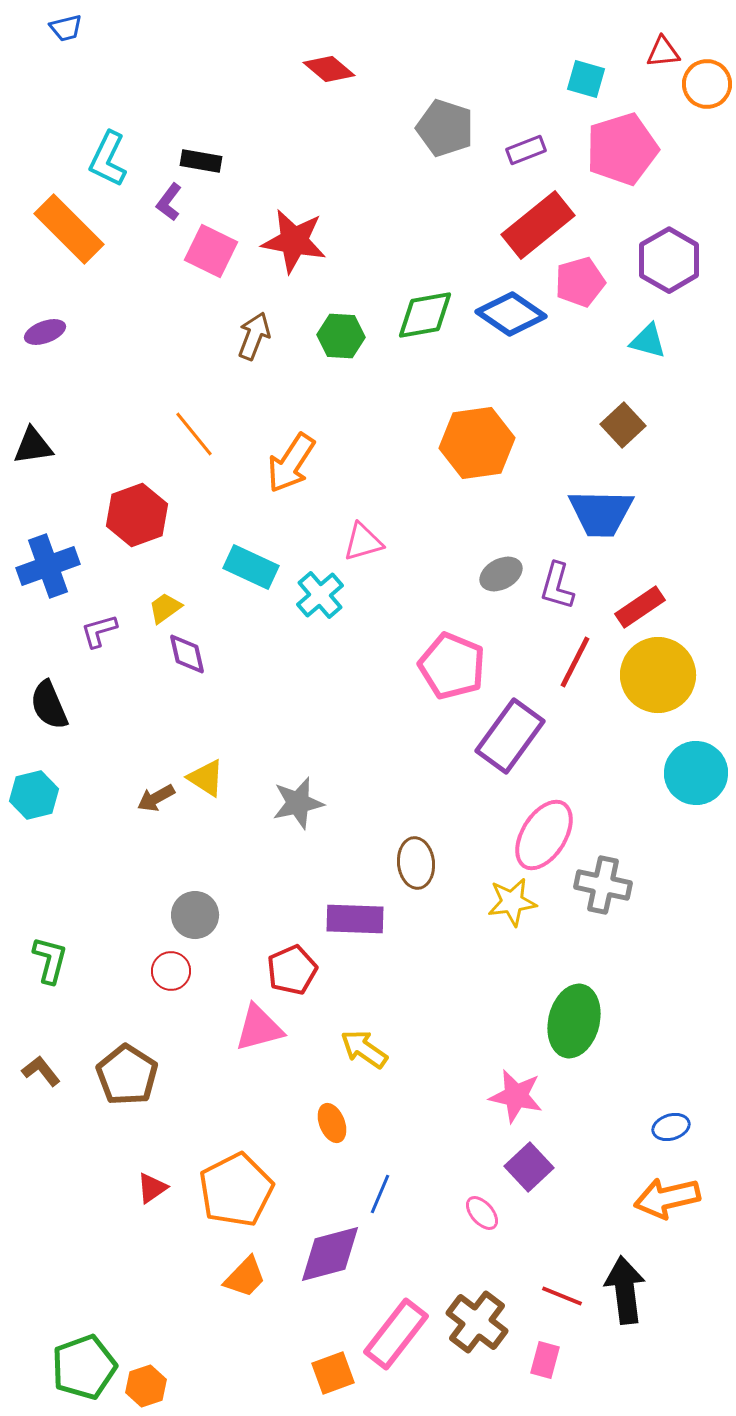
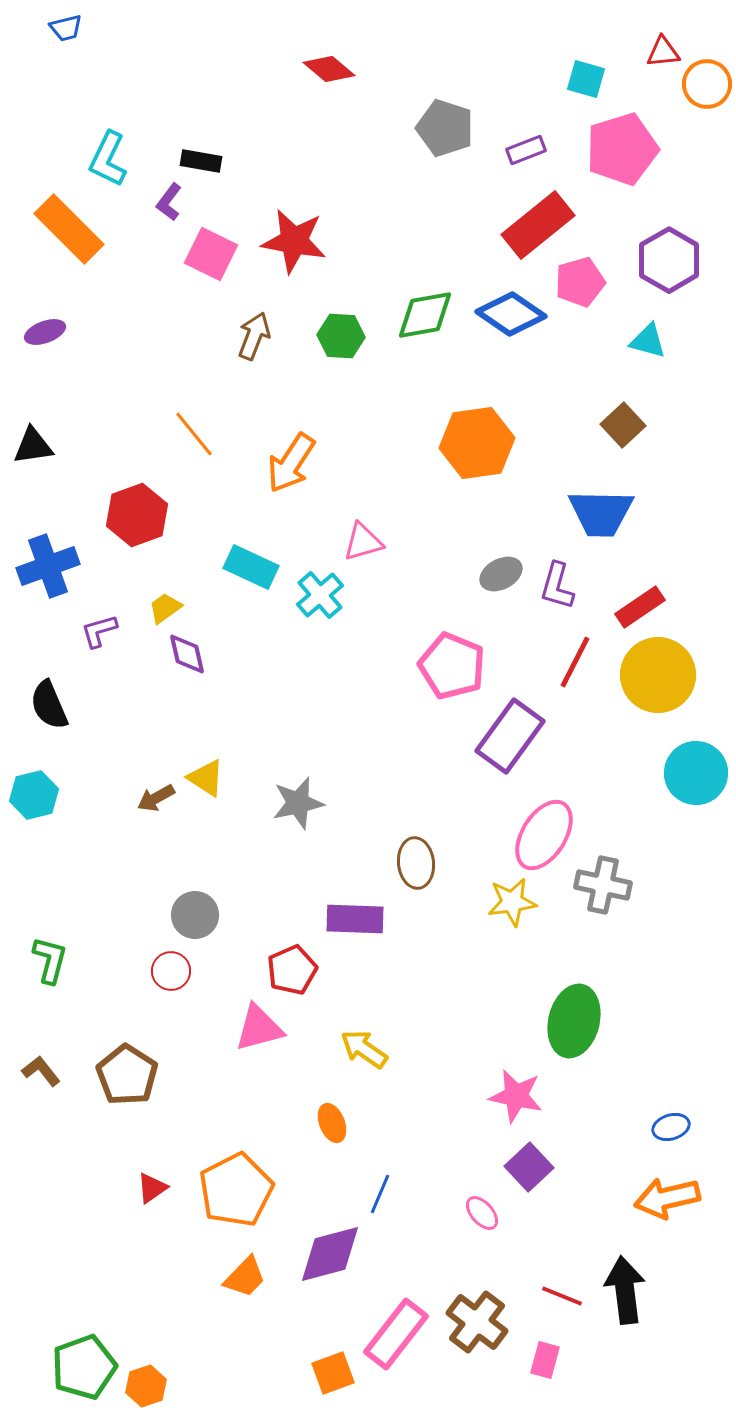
pink square at (211, 251): moved 3 px down
